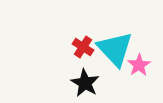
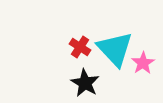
red cross: moved 3 px left
pink star: moved 4 px right, 2 px up
